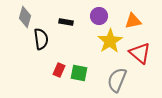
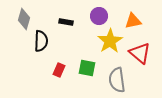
gray diamond: moved 1 px left, 2 px down
black semicircle: moved 2 px down; rotated 10 degrees clockwise
green square: moved 8 px right, 5 px up
gray semicircle: rotated 30 degrees counterclockwise
